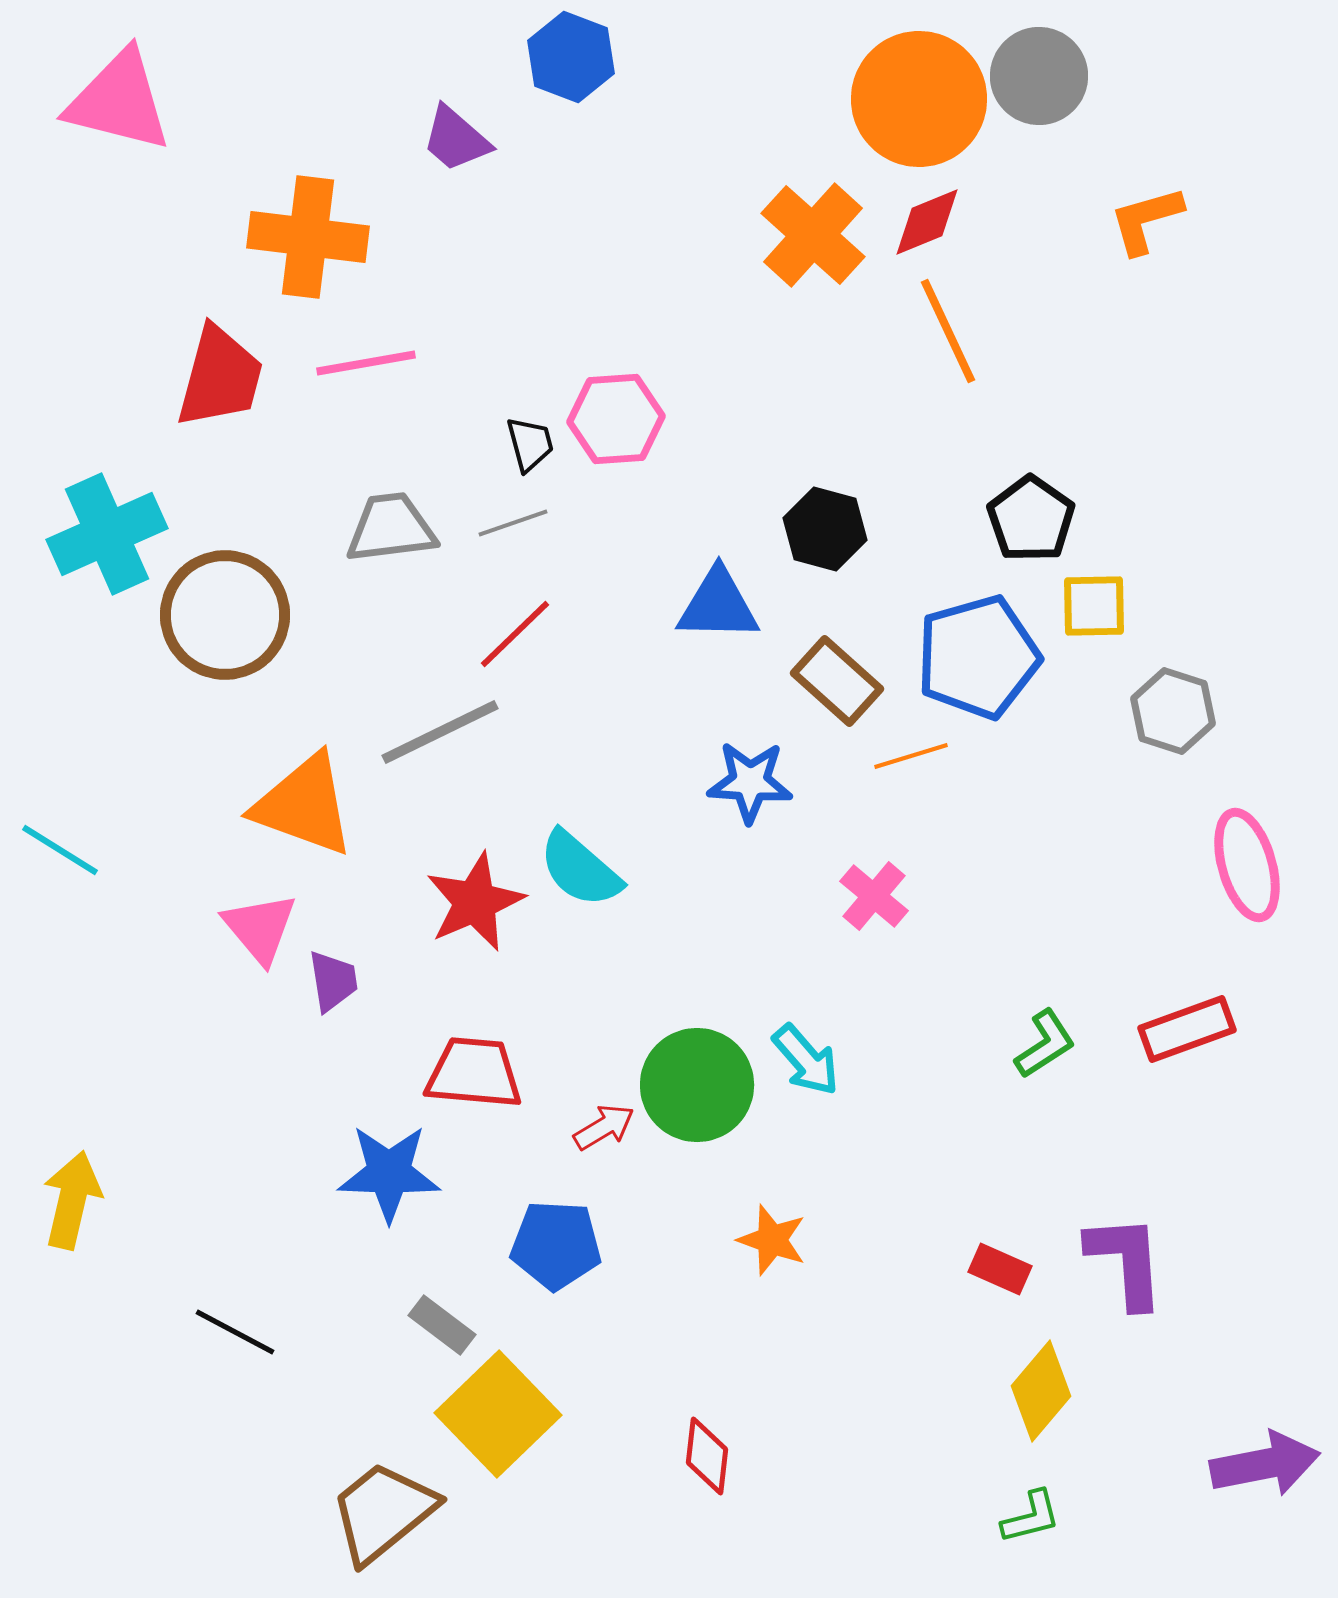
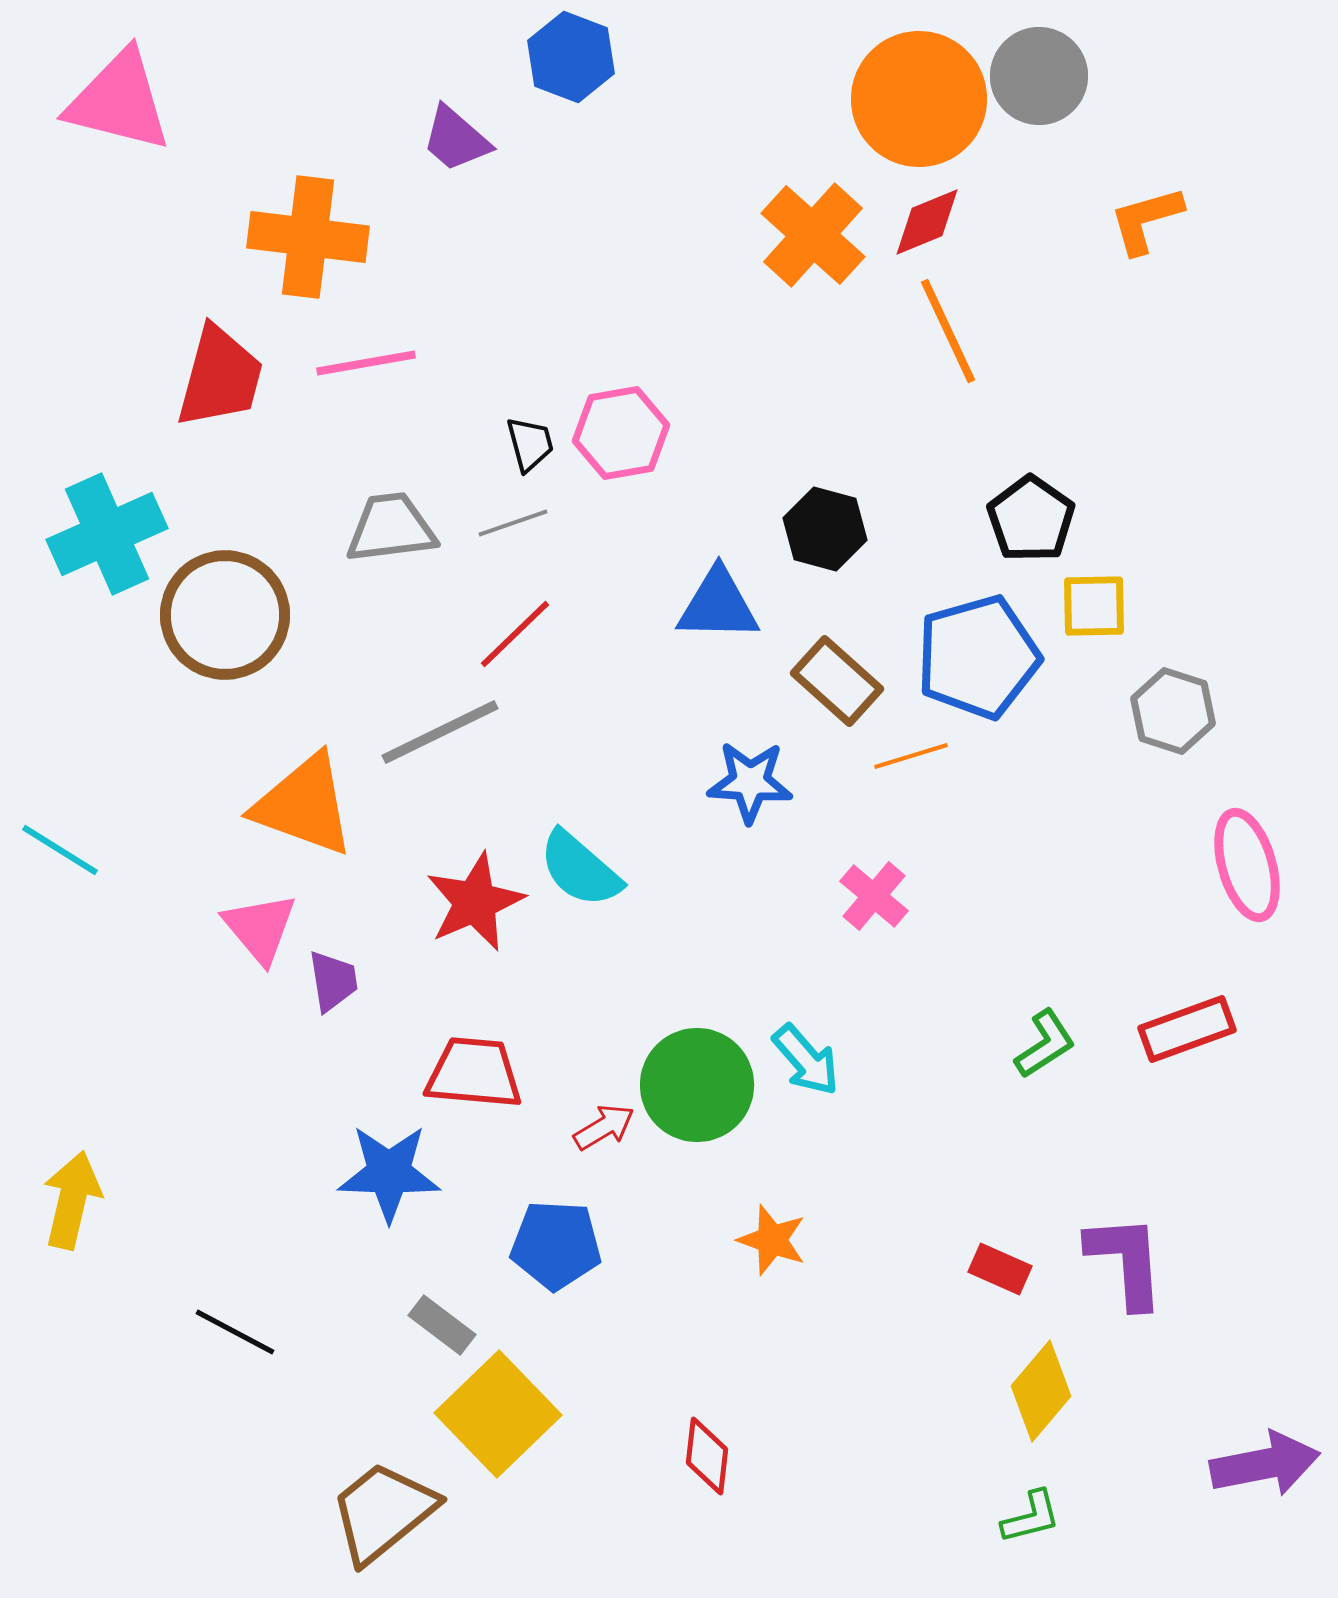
pink hexagon at (616, 419): moved 5 px right, 14 px down; rotated 6 degrees counterclockwise
